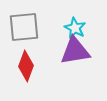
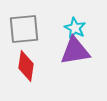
gray square: moved 2 px down
red diamond: rotated 12 degrees counterclockwise
